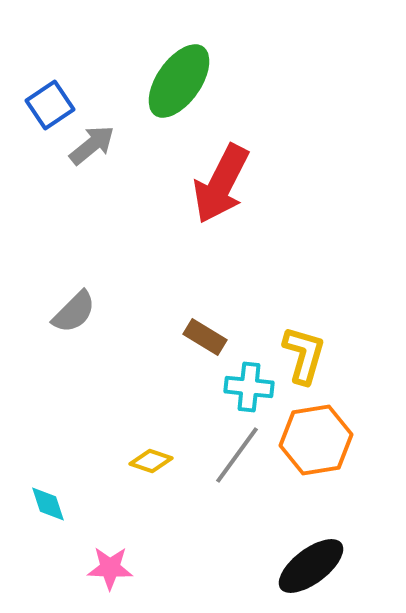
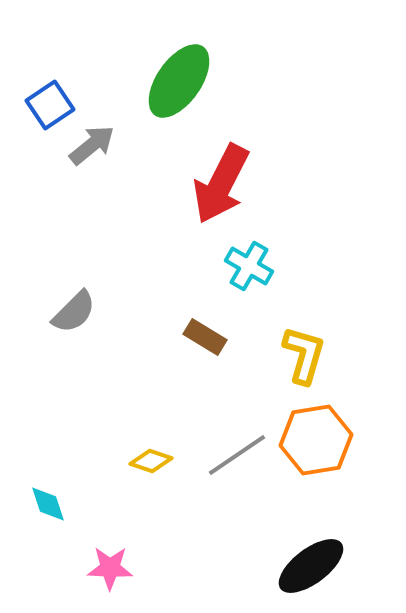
cyan cross: moved 121 px up; rotated 24 degrees clockwise
gray line: rotated 20 degrees clockwise
